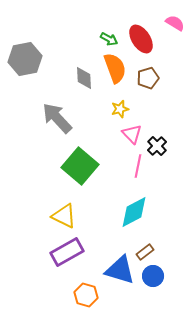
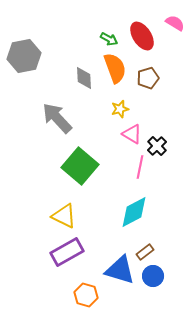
red ellipse: moved 1 px right, 3 px up
gray hexagon: moved 1 px left, 3 px up
pink triangle: rotated 15 degrees counterclockwise
pink line: moved 2 px right, 1 px down
